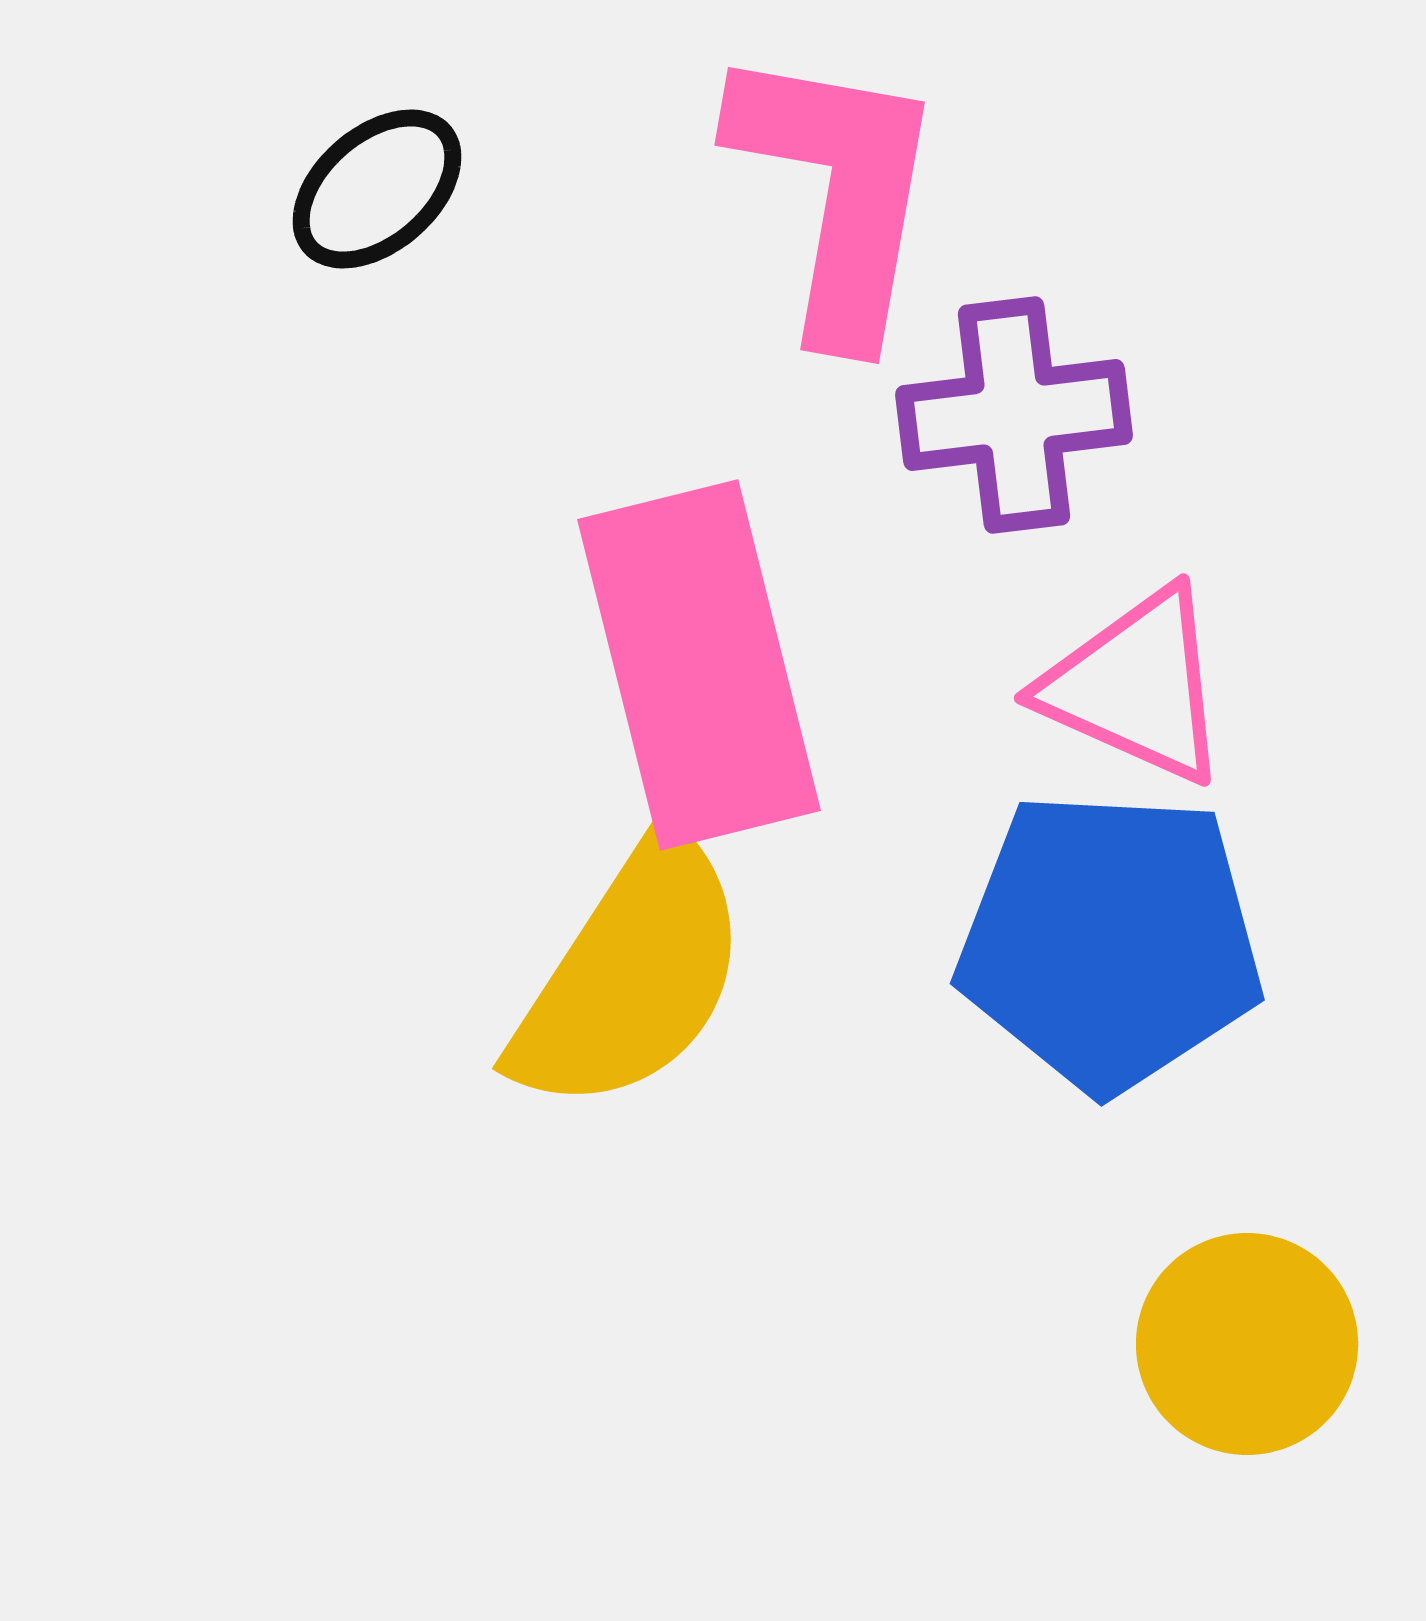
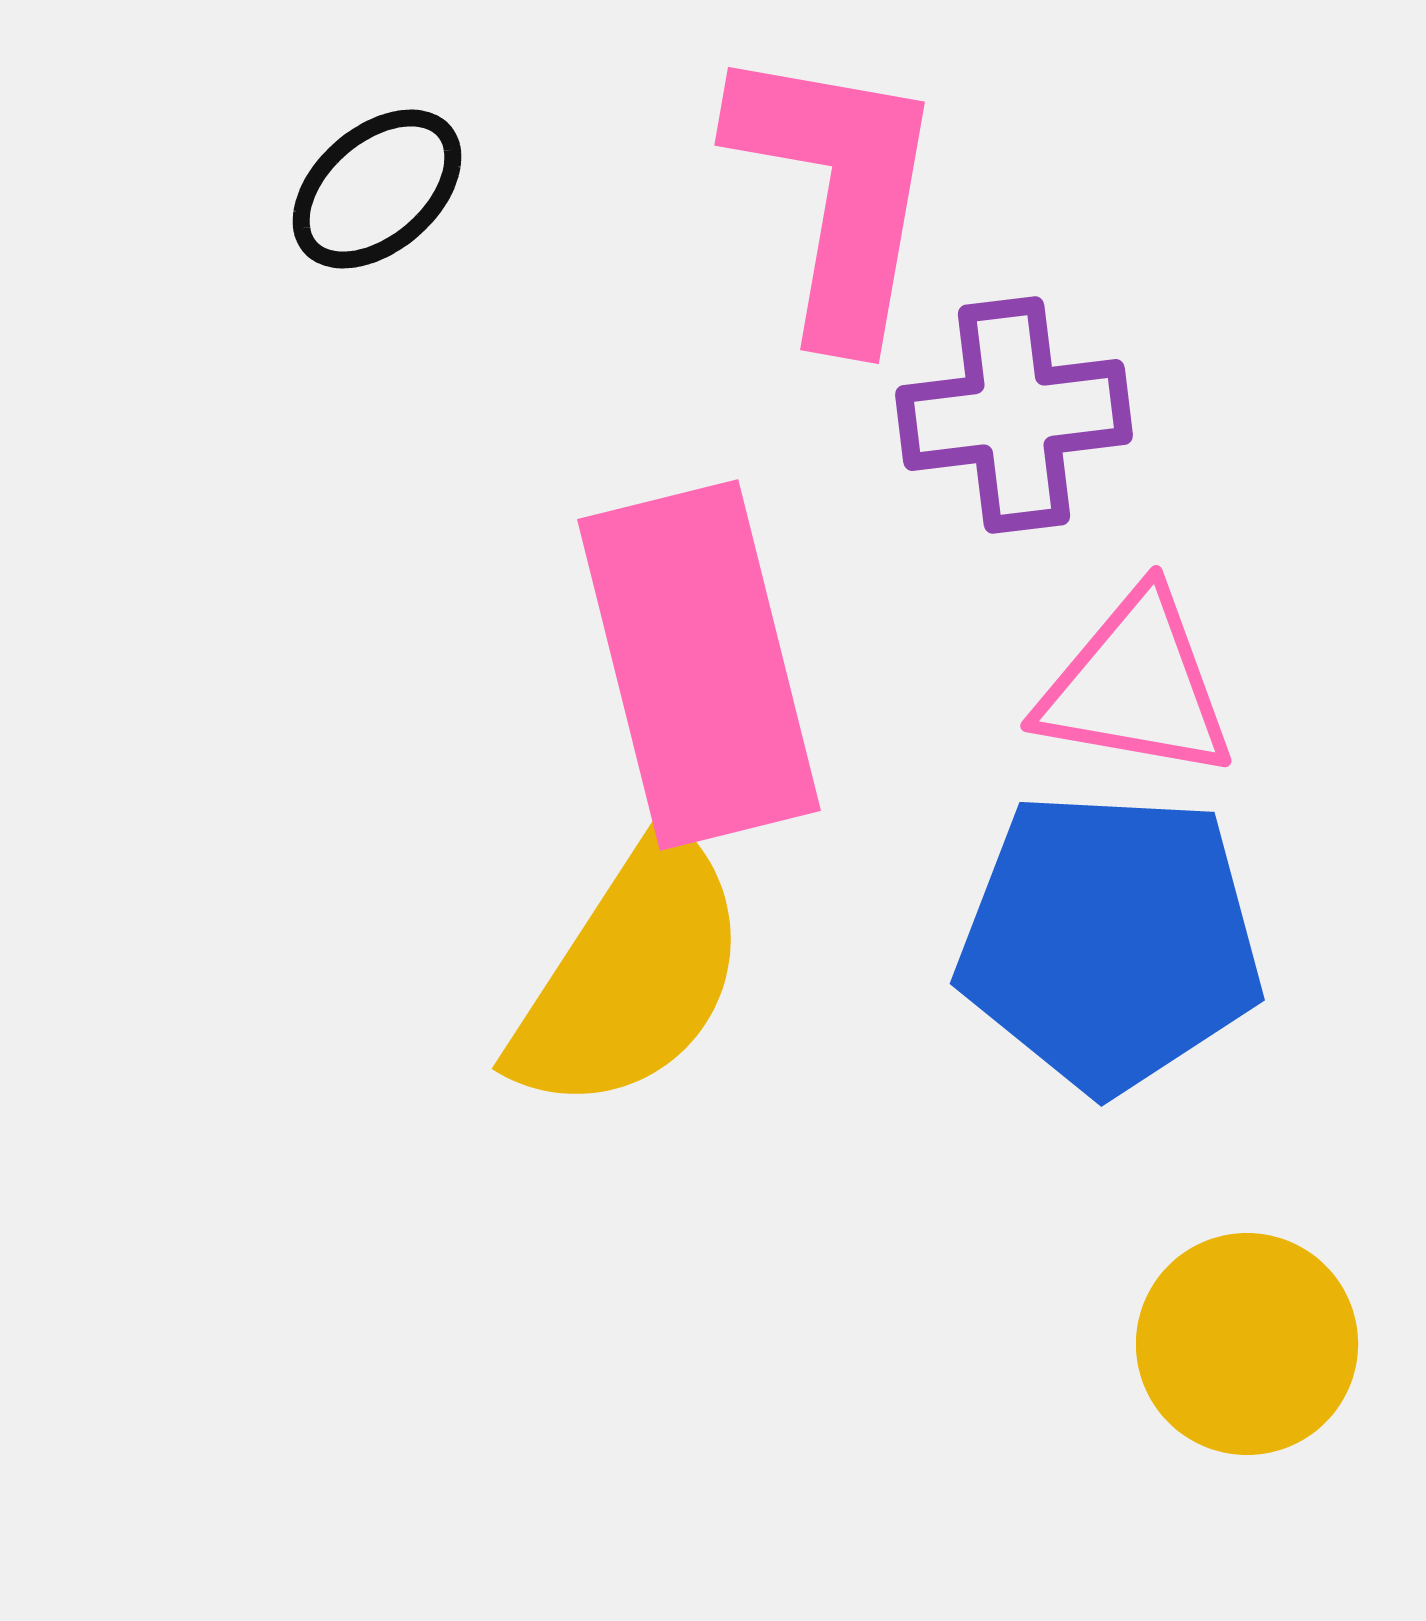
pink triangle: rotated 14 degrees counterclockwise
